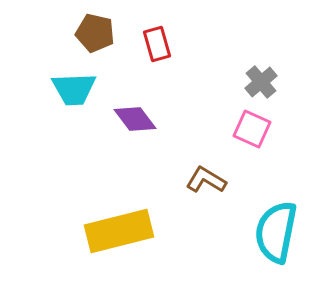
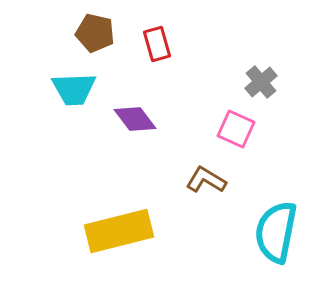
pink square: moved 16 px left
